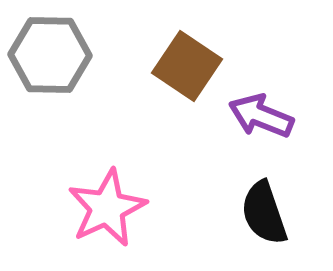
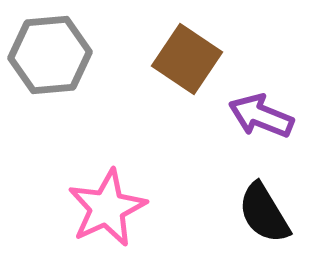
gray hexagon: rotated 6 degrees counterclockwise
brown square: moved 7 px up
black semicircle: rotated 12 degrees counterclockwise
